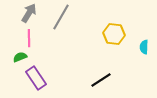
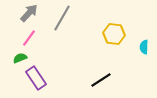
gray arrow: rotated 12 degrees clockwise
gray line: moved 1 px right, 1 px down
pink line: rotated 36 degrees clockwise
green semicircle: moved 1 px down
